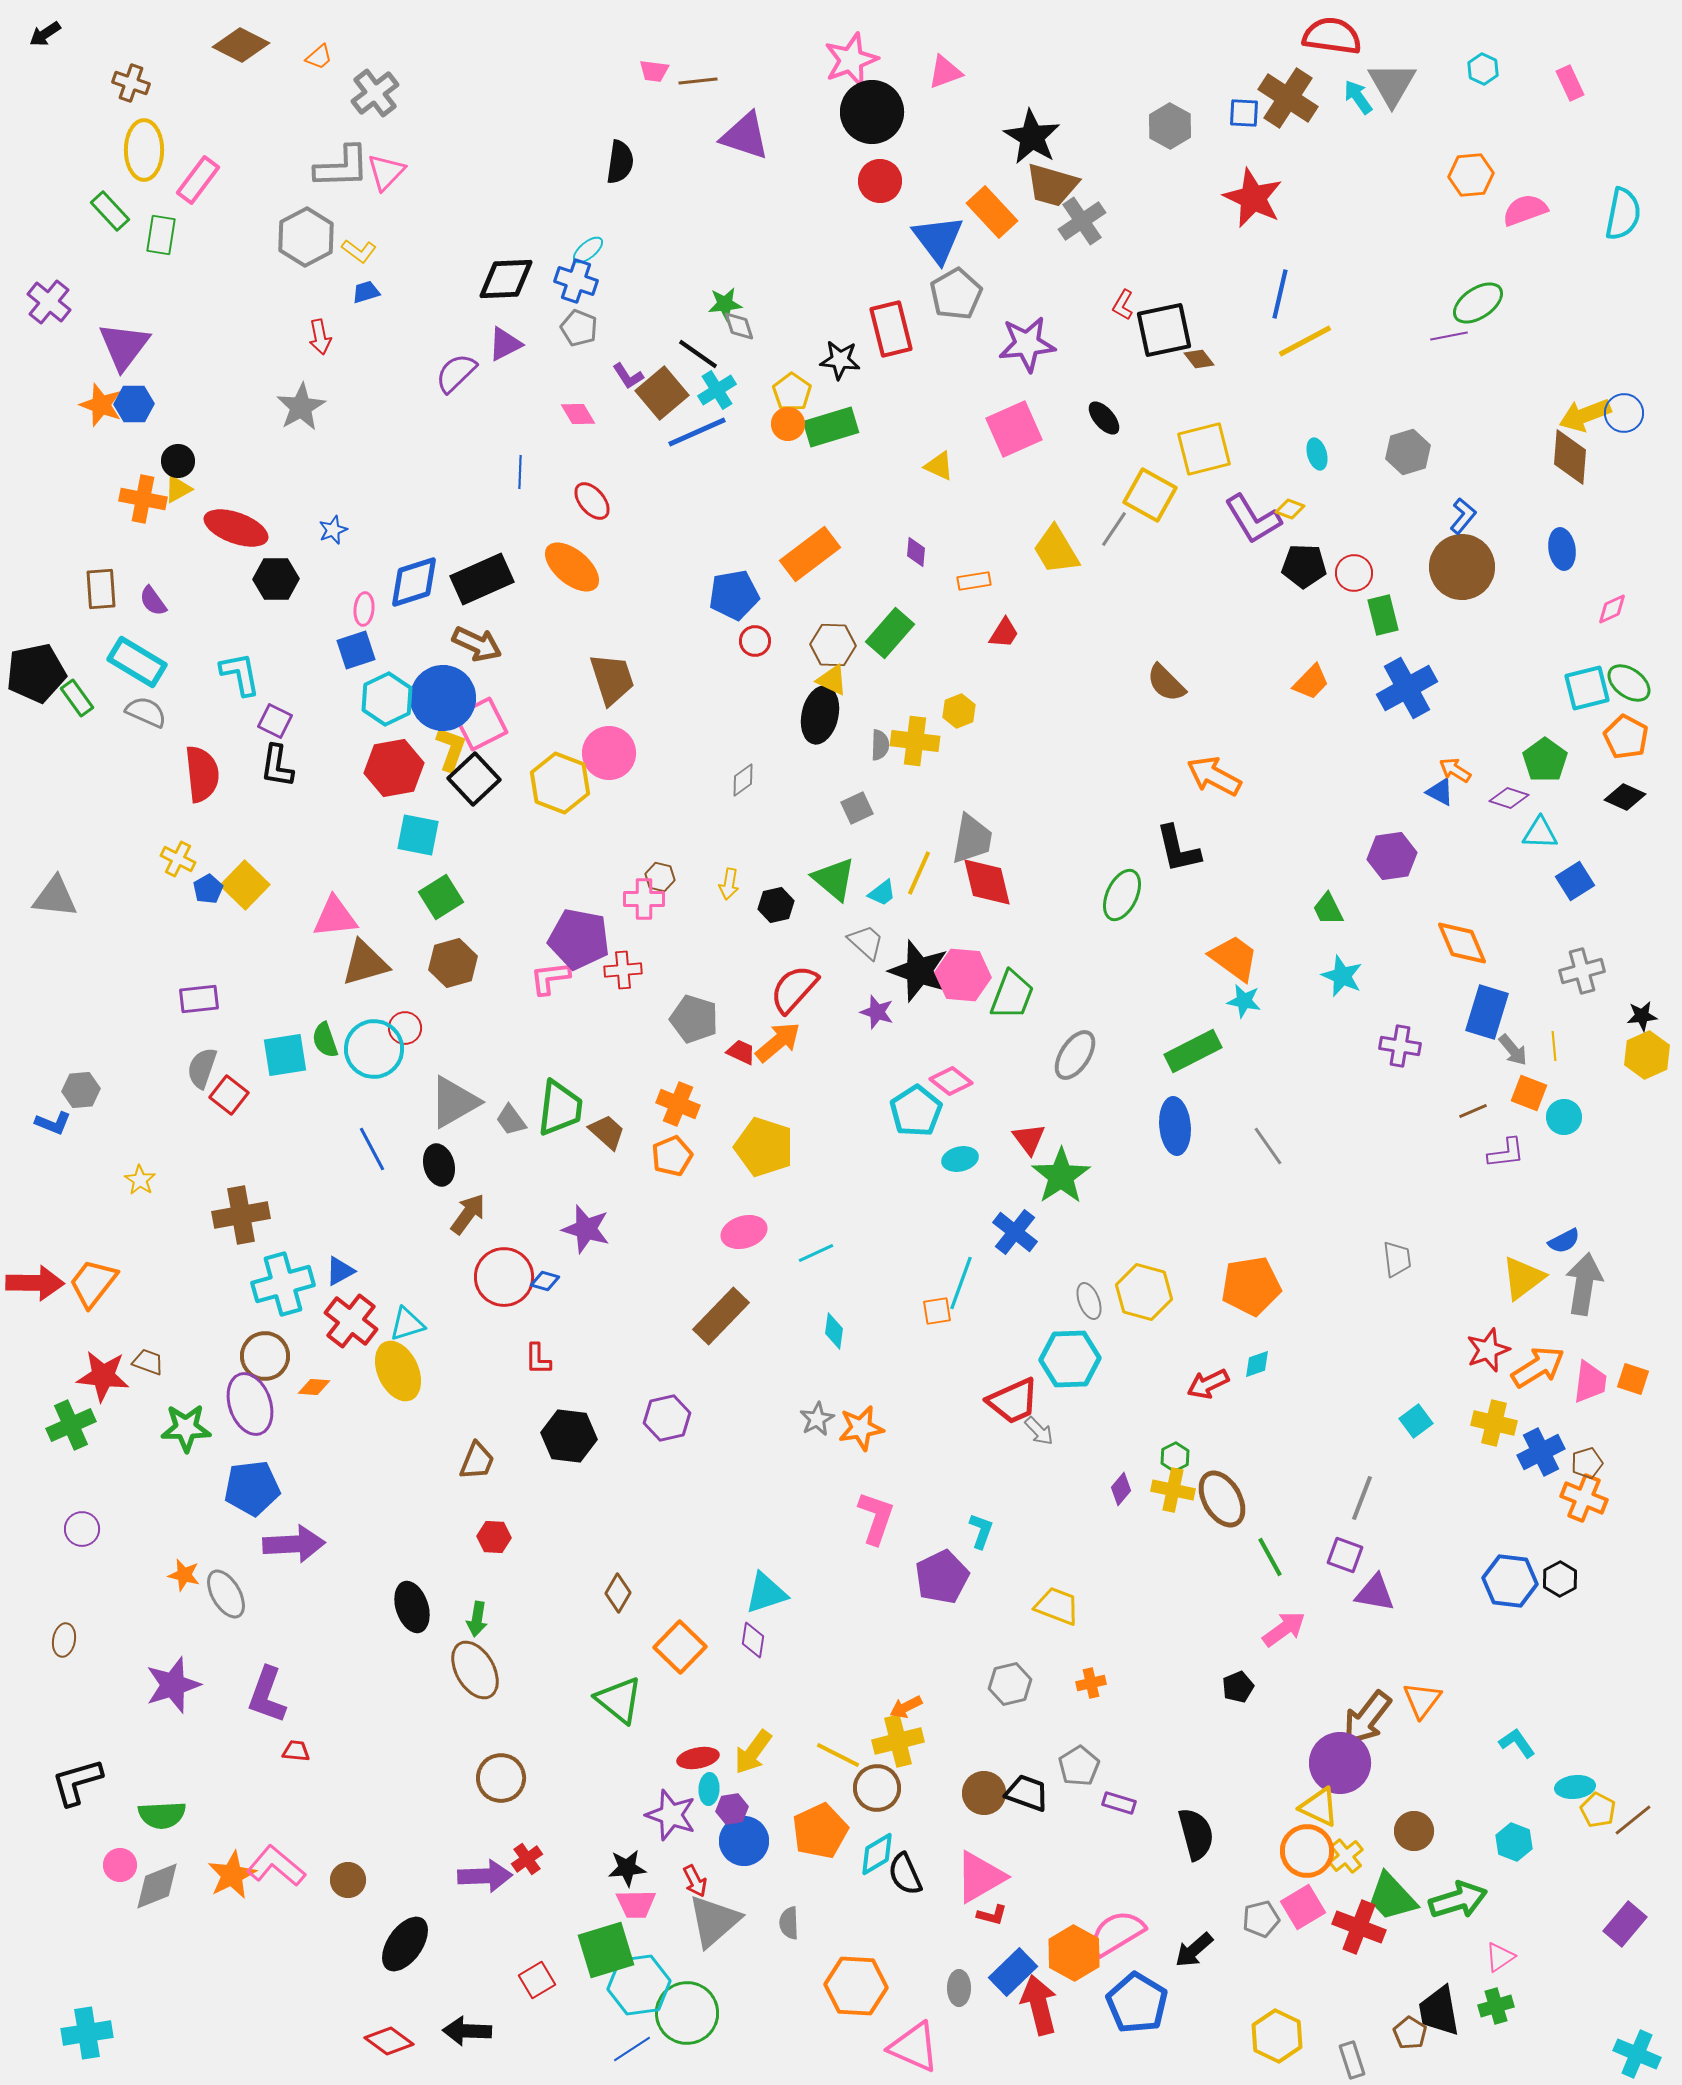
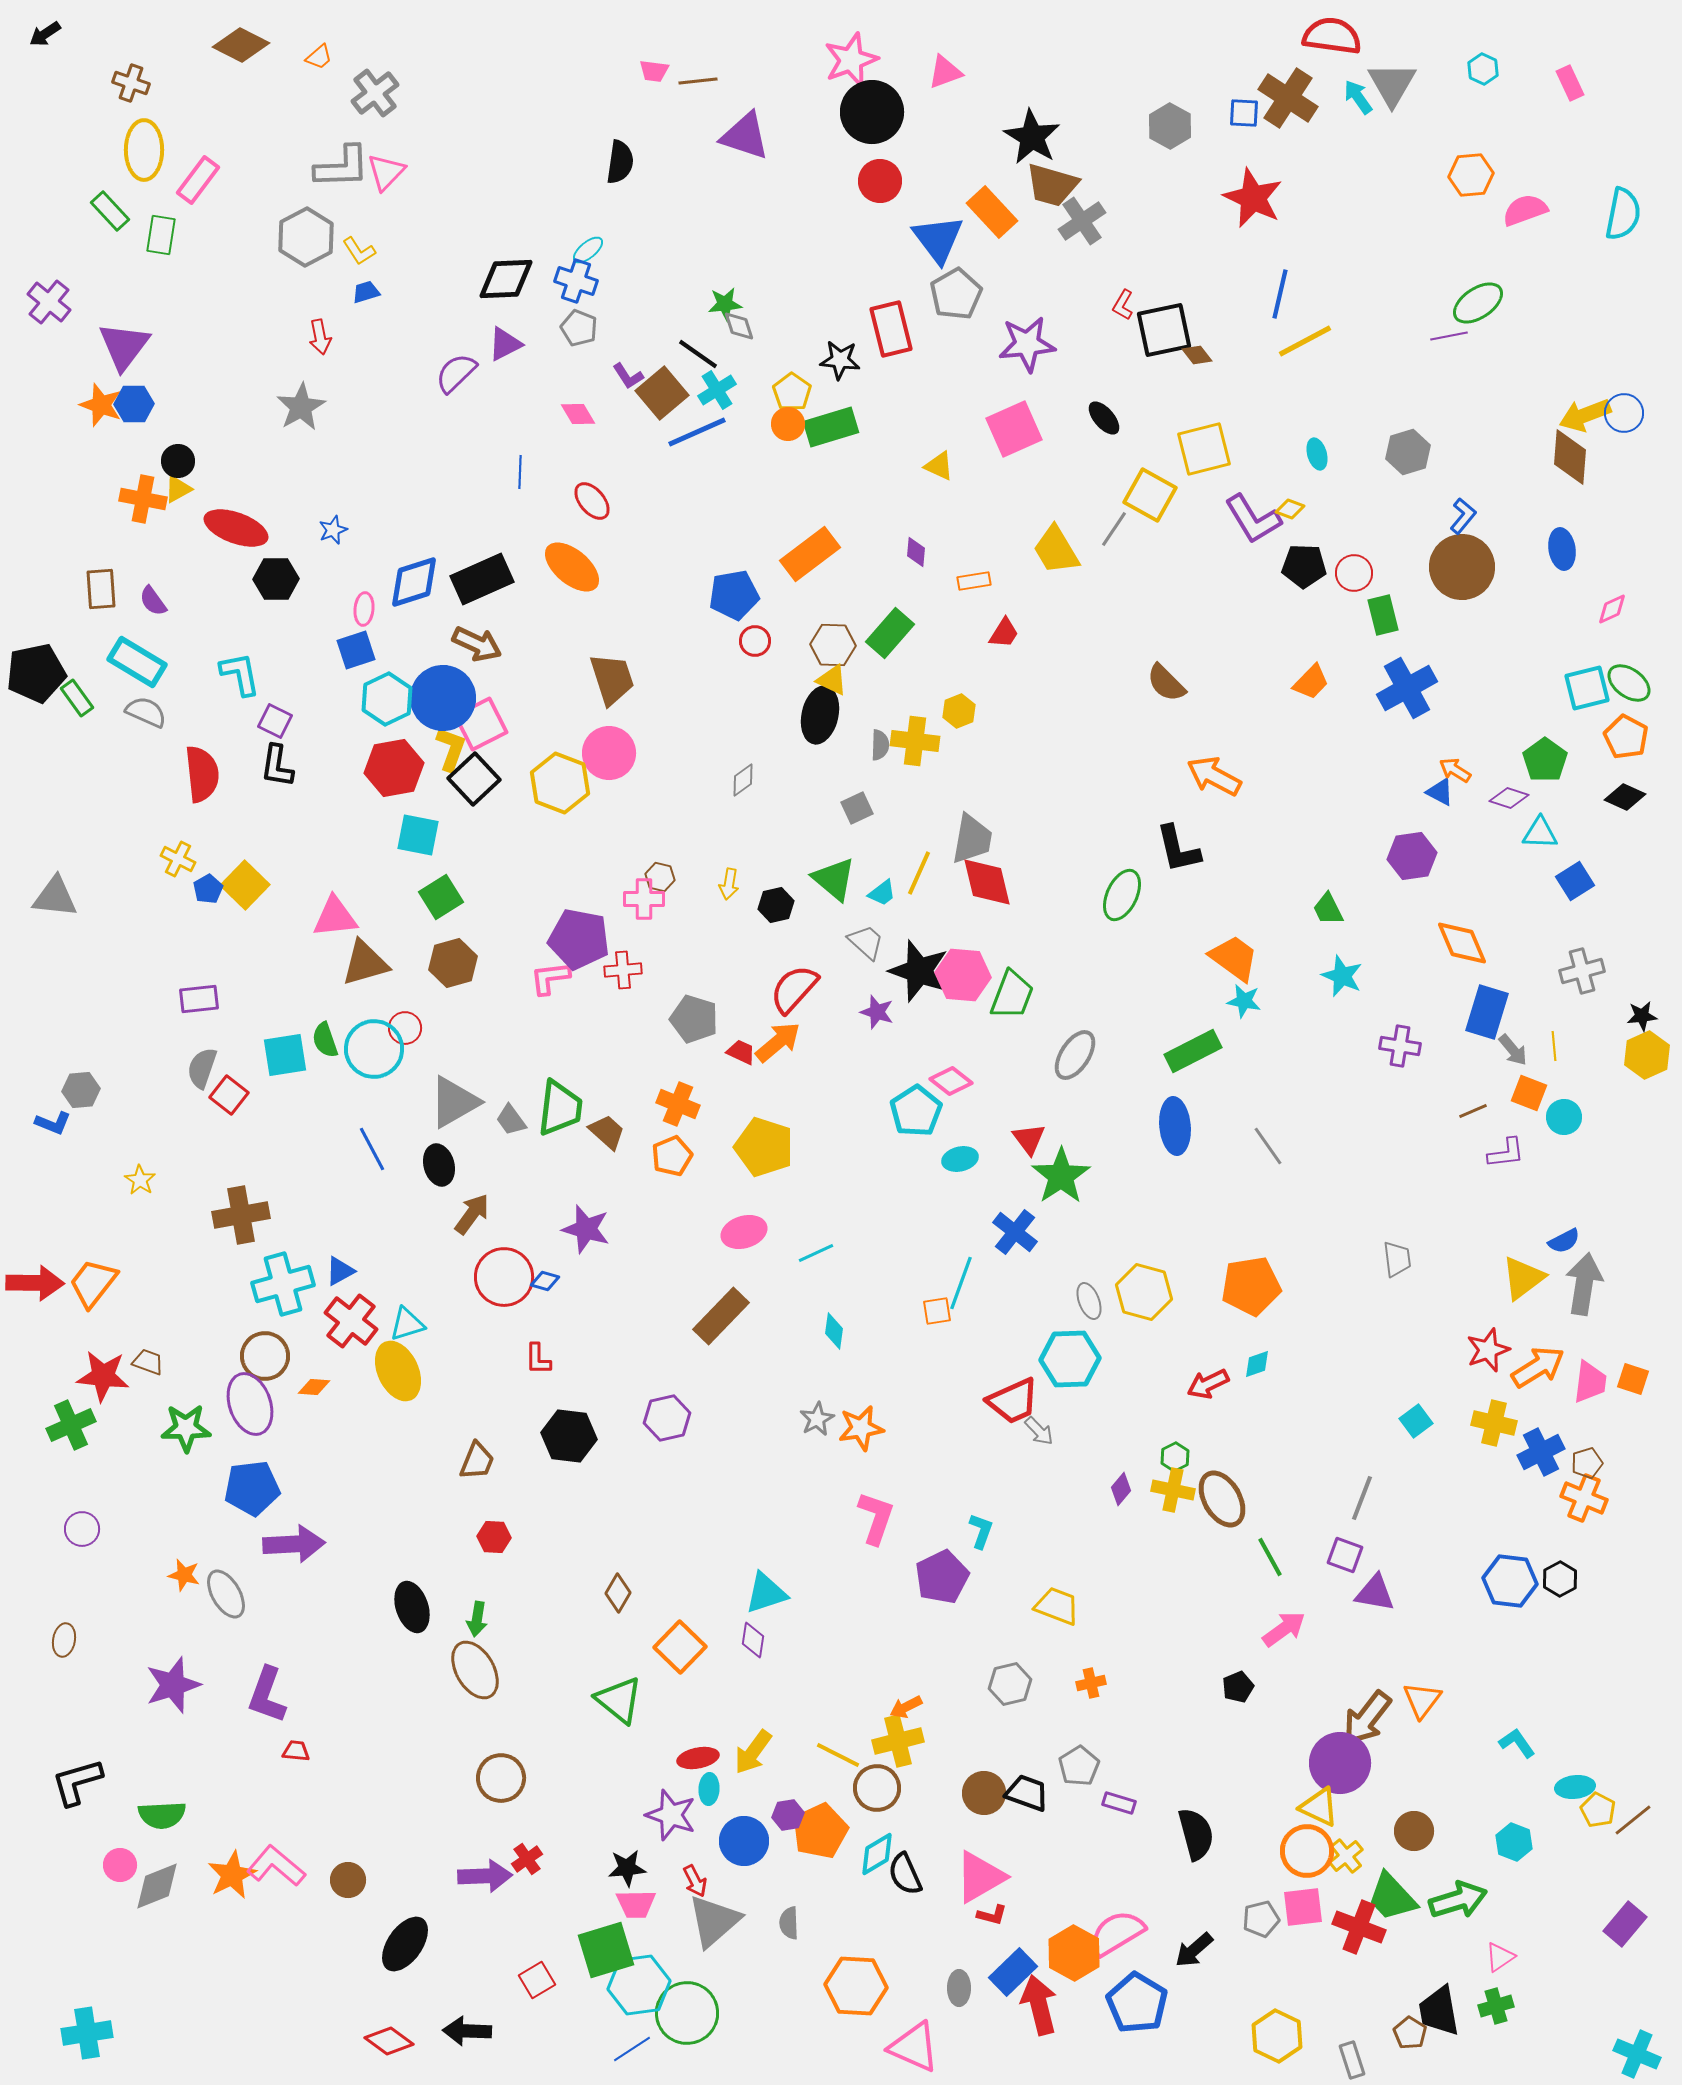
yellow L-shape at (359, 251): rotated 20 degrees clockwise
brown diamond at (1199, 359): moved 2 px left, 4 px up
purple hexagon at (1392, 856): moved 20 px right
brown arrow at (468, 1214): moved 4 px right
purple hexagon at (732, 1809): moved 56 px right, 6 px down
pink square at (1303, 1907): rotated 24 degrees clockwise
